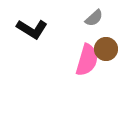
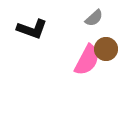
black L-shape: rotated 12 degrees counterclockwise
pink semicircle: rotated 12 degrees clockwise
